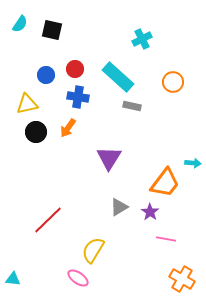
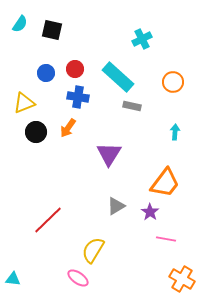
blue circle: moved 2 px up
yellow triangle: moved 3 px left, 1 px up; rotated 10 degrees counterclockwise
purple triangle: moved 4 px up
cyan arrow: moved 18 px left, 31 px up; rotated 91 degrees counterclockwise
gray triangle: moved 3 px left, 1 px up
